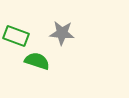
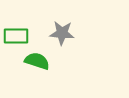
green rectangle: rotated 20 degrees counterclockwise
